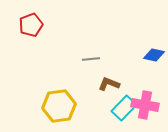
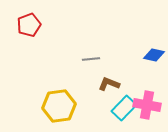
red pentagon: moved 2 px left
pink cross: moved 2 px right
